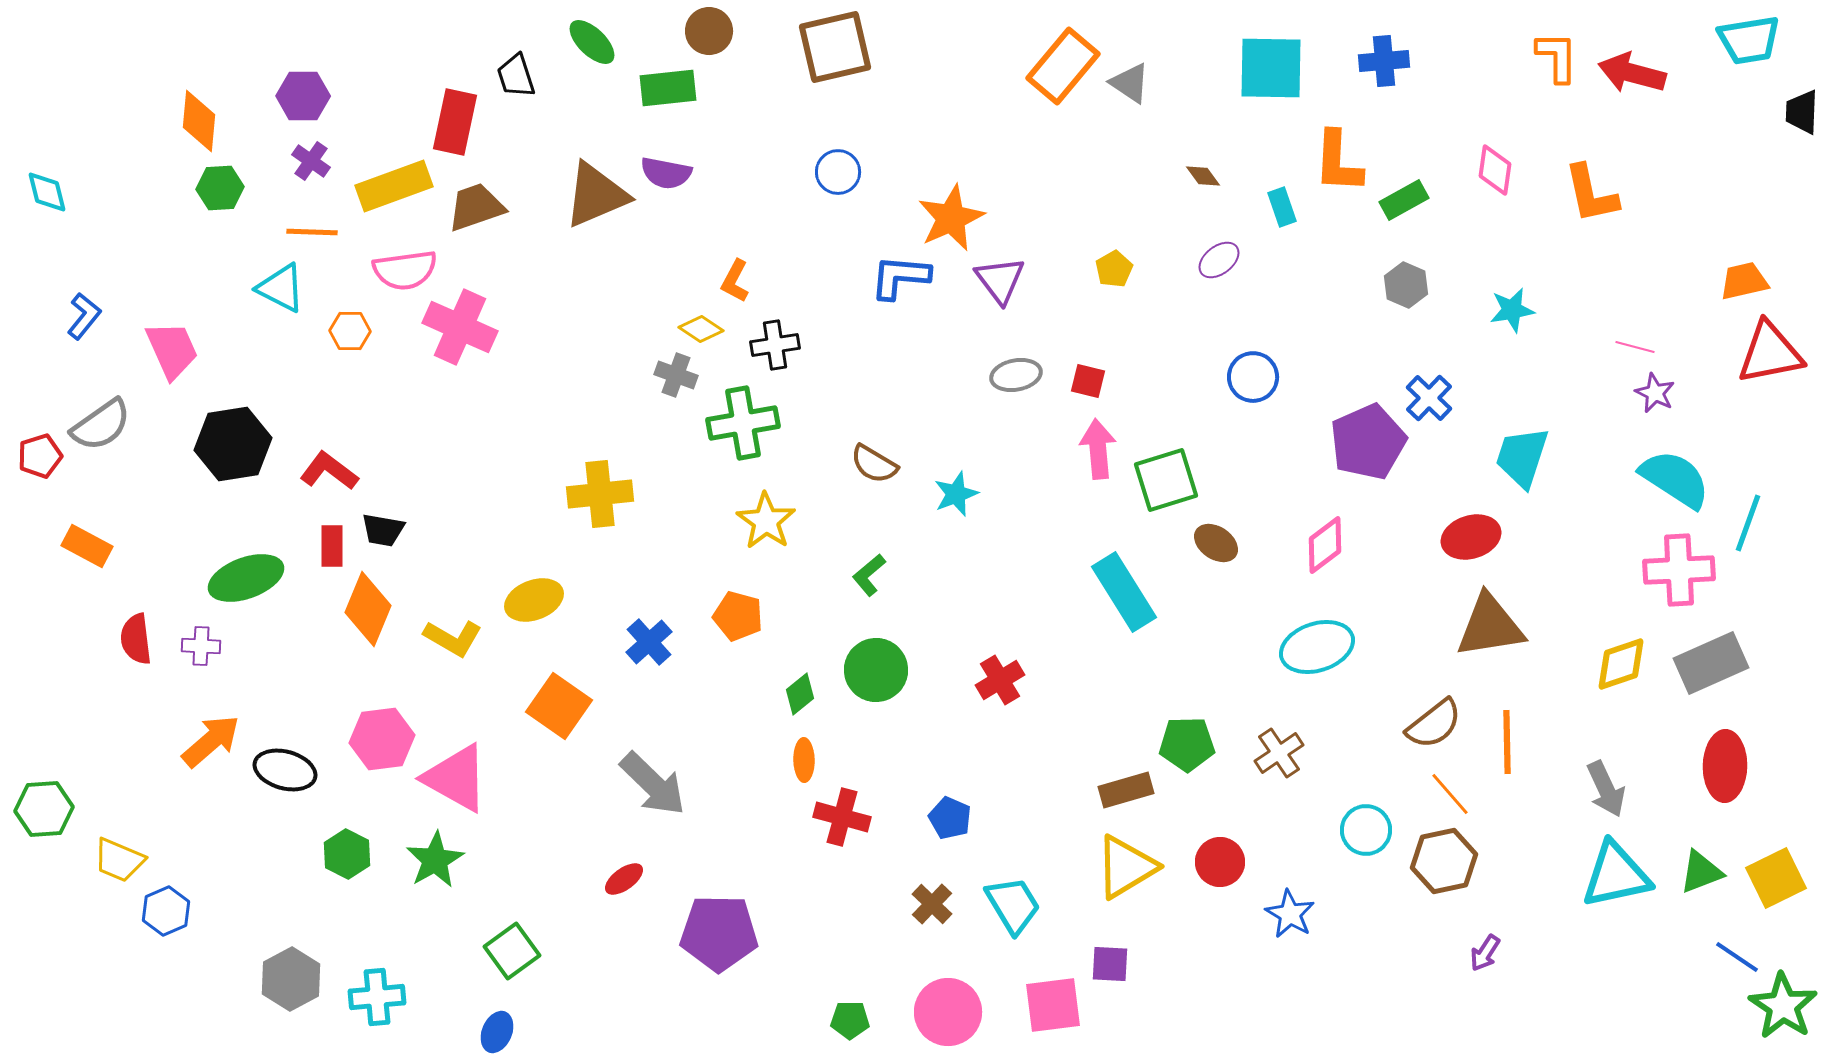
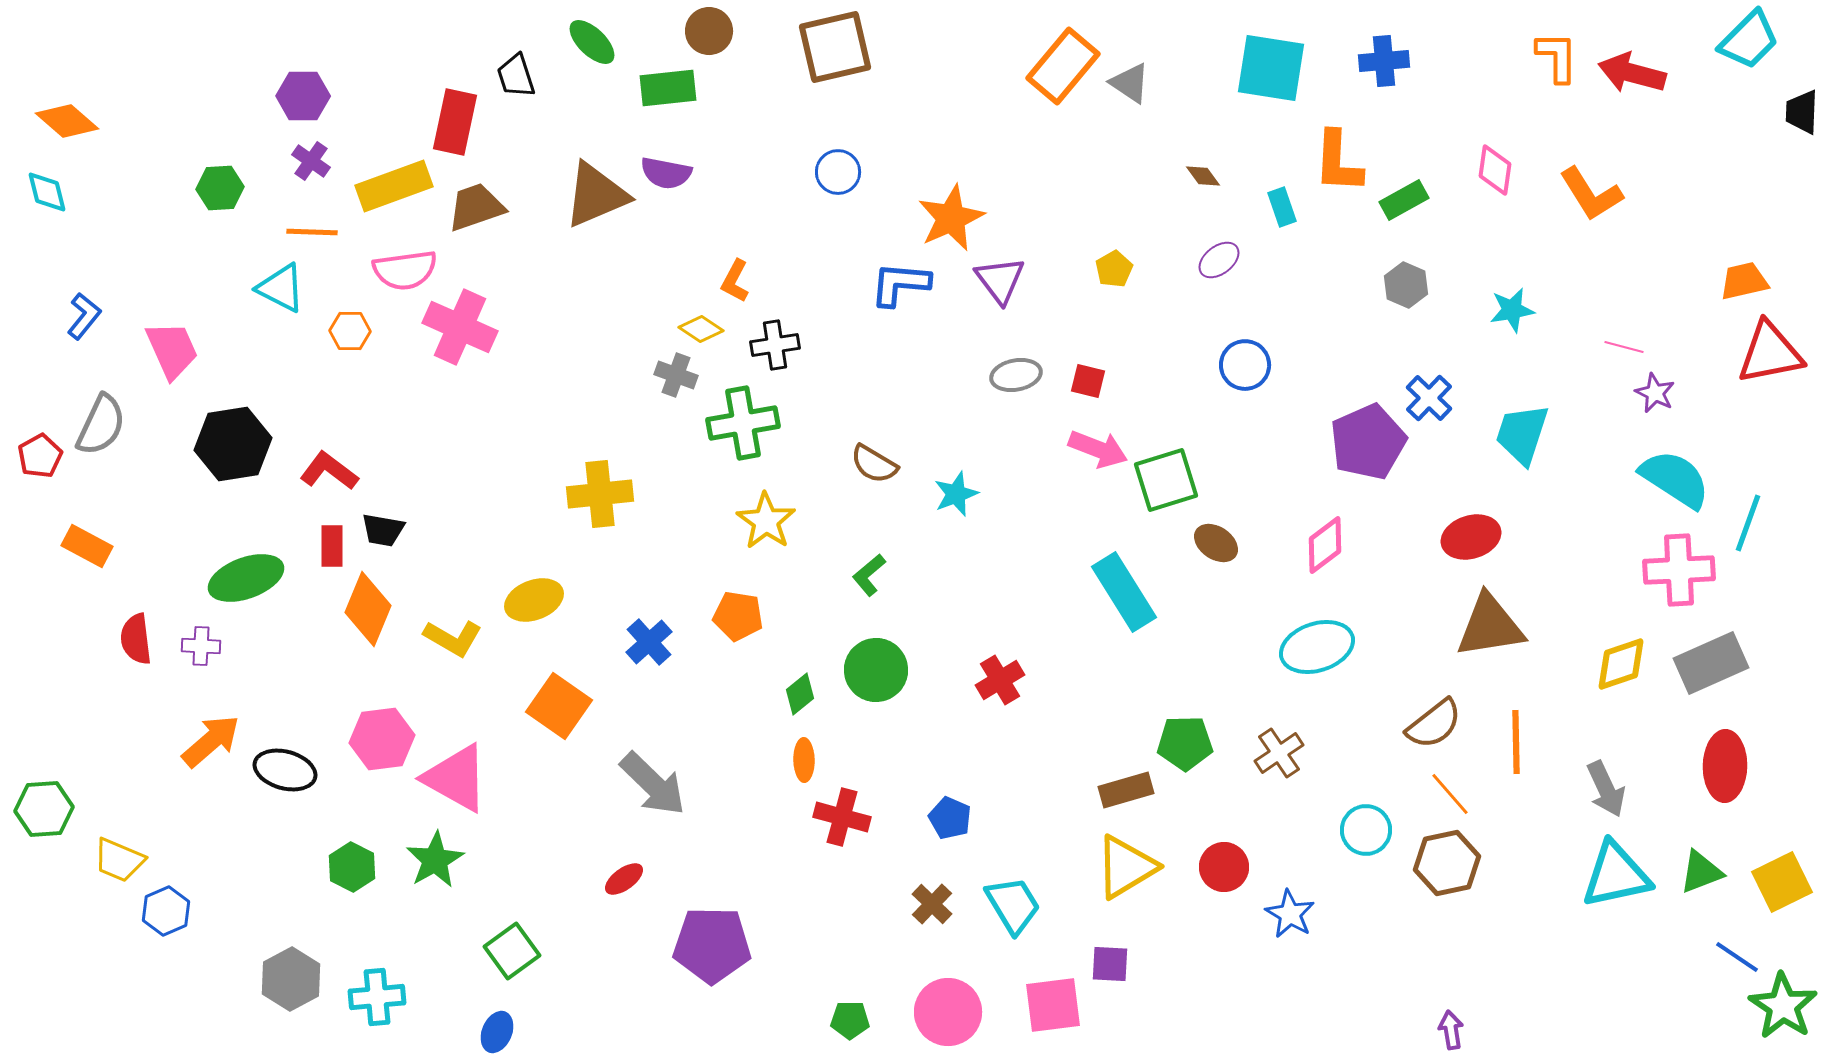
cyan trapezoid at (1749, 40): rotated 36 degrees counterclockwise
cyan square at (1271, 68): rotated 8 degrees clockwise
orange diamond at (199, 121): moved 132 px left; rotated 54 degrees counterclockwise
orange L-shape at (1591, 194): rotated 20 degrees counterclockwise
blue L-shape at (900, 277): moved 7 px down
pink line at (1635, 347): moved 11 px left
blue circle at (1253, 377): moved 8 px left, 12 px up
gray semicircle at (101, 425): rotated 30 degrees counterclockwise
pink arrow at (1098, 449): rotated 116 degrees clockwise
red pentagon at (40, 456): rotated 12 degrees counterclockwise
cyan trapezoid at (1522, 457): moved 23 px up
orange pentagon at (738, 616): rotated 6 degrees counterclockwise
orange line at (1507, 742): moved 9 px right
green pentagon at (1187, 744): moved 2 px left, 1 px up
green hexagon at (347, 854): moved 5 px right, 13 px down
brown hexagon at (1444, 861): moved 3 px right, 2 px down
red circle at (1220, 862): moved 4 px right, 5 px down
yellow square at (1776, 878): moved 6 px right, 4 px down
purple pentagon at (719, 933): moved 7 px left, 12 px down
purple arrow at (1485, 953): moved 34 px left, 77 px down; rotated 138 degrees clockwise
